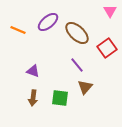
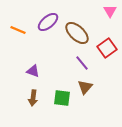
purple line: moved 5 px right, 2 px up
green square: moved 2 px right
